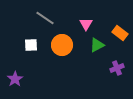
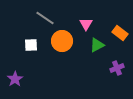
orange circle: moved 4 px up
